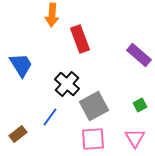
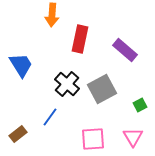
red rectangle: rotated 32 degrees clockwise
purple rectangle: moved 14 px left, 5 px up
gray square: moved 8 px right, 17 px up
pink triangle: moved 2 px left, 1 px up
